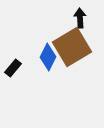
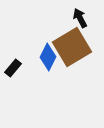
black arrow: rotated 24 degrees counterclockwise
